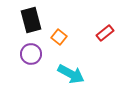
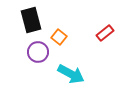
purple circle: moved 7 px right, 2 px up
